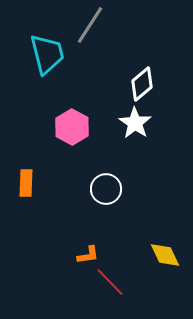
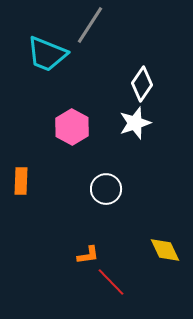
cyan trapezoid: rotated 126 degrees clockwise
white diamond: rotated 16 degrees counterclockwise
white star: rotated 20 degrees clockwise
orange rectangle: moved 5 px left, 2 px up
yellow diamond: moved 5 px up
red line: moved 1 px right
